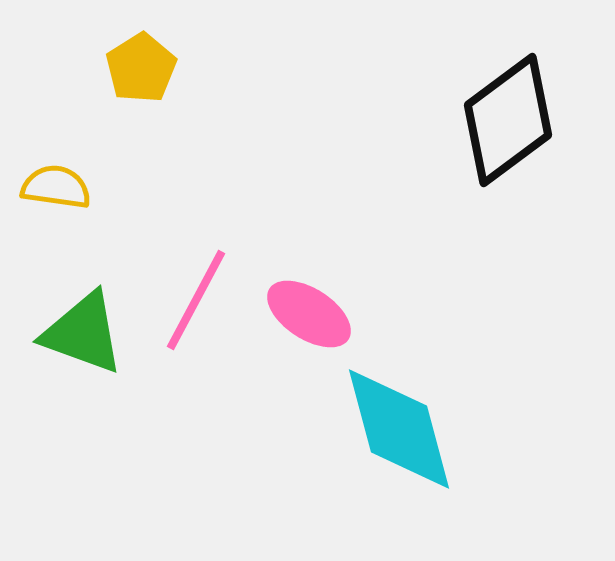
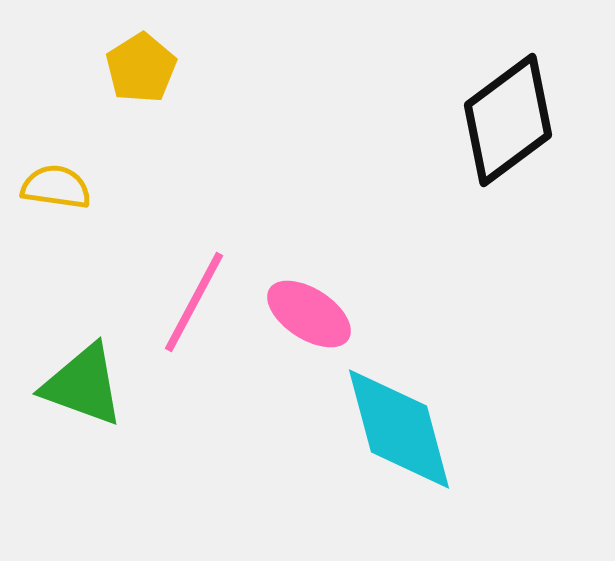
pink line: moved 2 px left, 2 px down
green triangle: moved 52 px down
